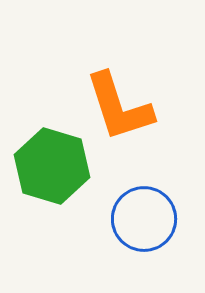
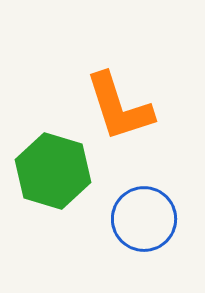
green hexagon: moved 1 px right, 5 px down
